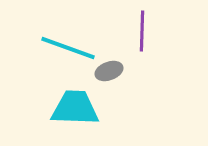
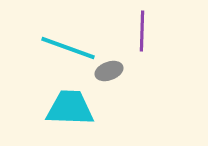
cyan trapezoid: moved 5 px left
